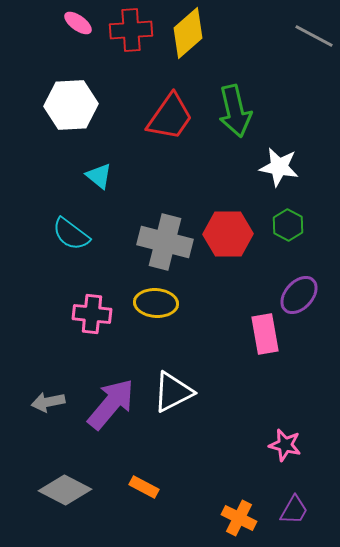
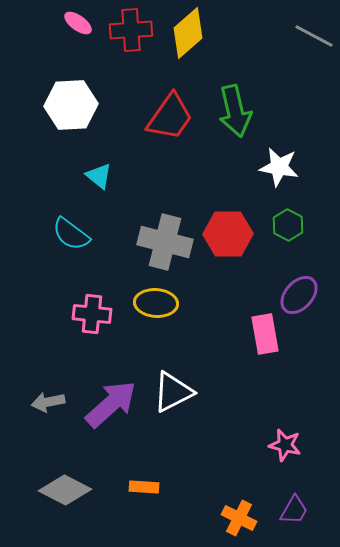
purple arrow: rotated 8 degrees clockwise
orange rectangle: rotated 24 degrees counterclockwise
